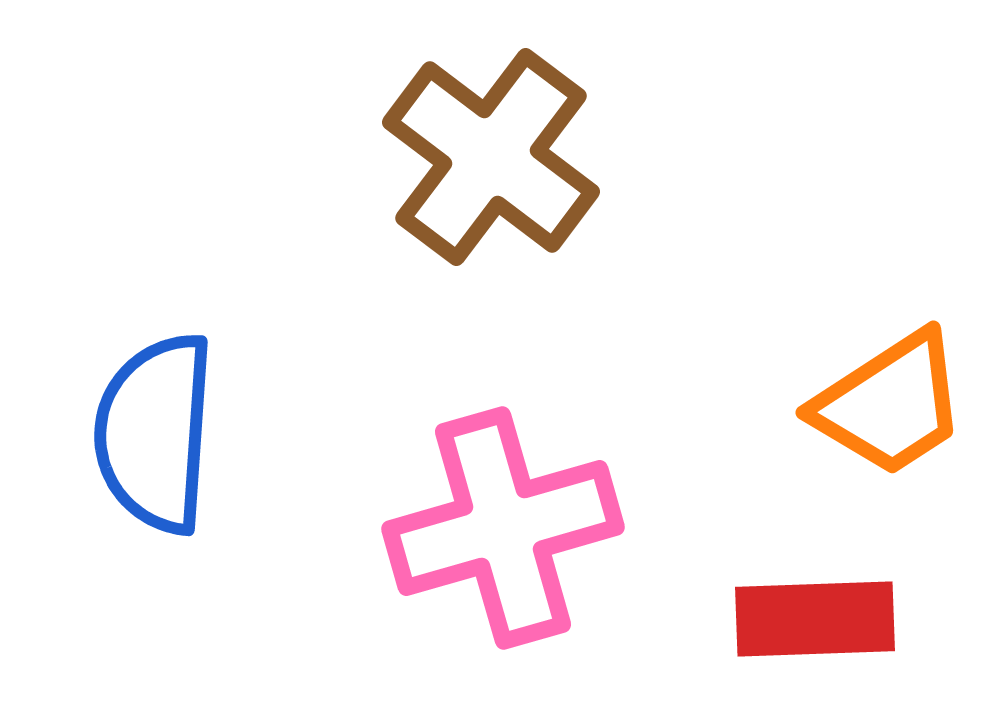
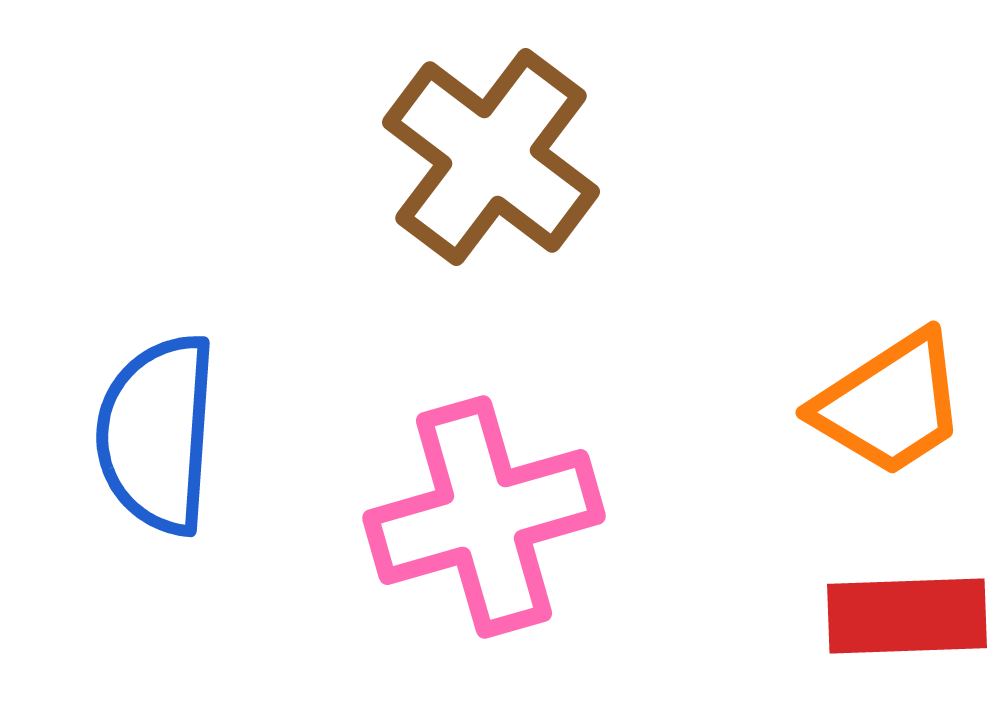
blue semicircle: moved 2 px right, 1 px down
pink cross: moved 19 px left, 11 px up
red rectangle: moved 92 px right, 3 px up
